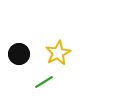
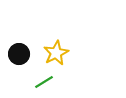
yellow star: moved 2 px left
